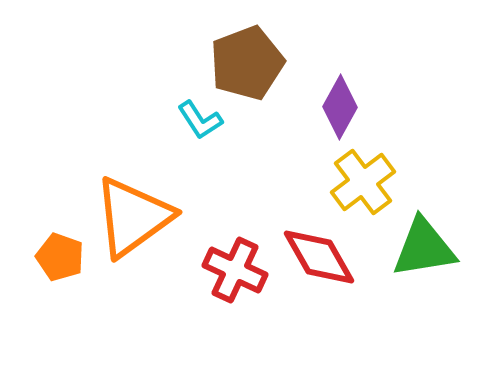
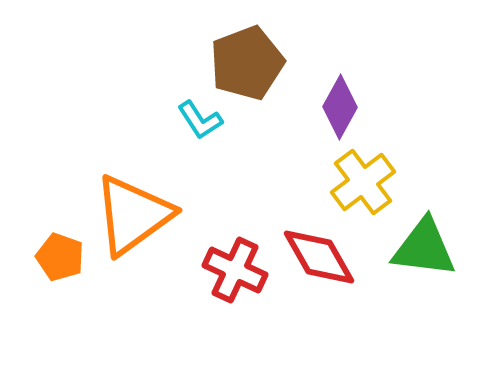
orange triangle: moved 2 px up
green triangle: rotated 16 degrees clockwise
